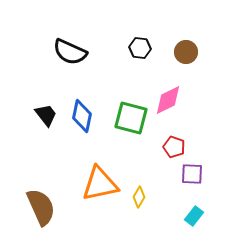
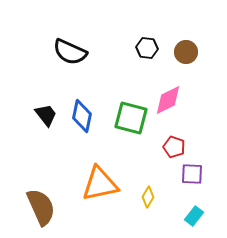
black hexagon: moved 7 px right
yellow diamond: moved 9 px right
